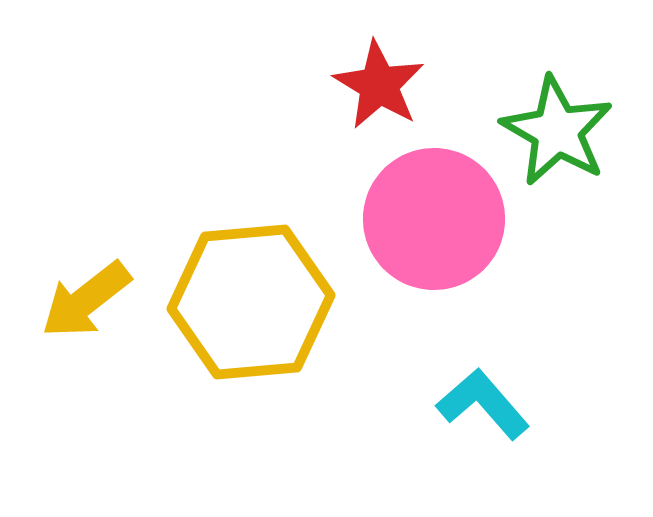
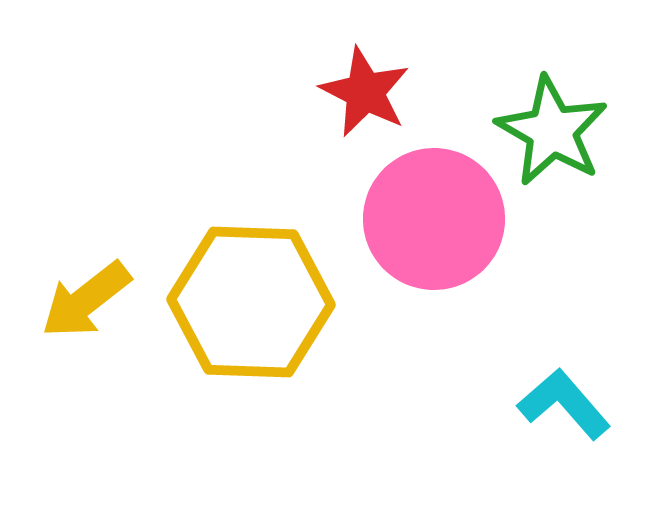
red star: moved 14 px left, 7 px down; rotated 4 degrees counterclockwise
green star: moved 5 px left
yellow hexagon: rotated 7 degrees clockwise
cyan L-shape: moved 81 px right
